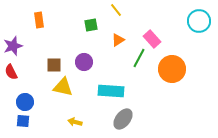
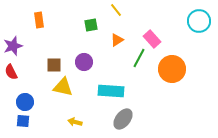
orange triangle: moved 1 px left
